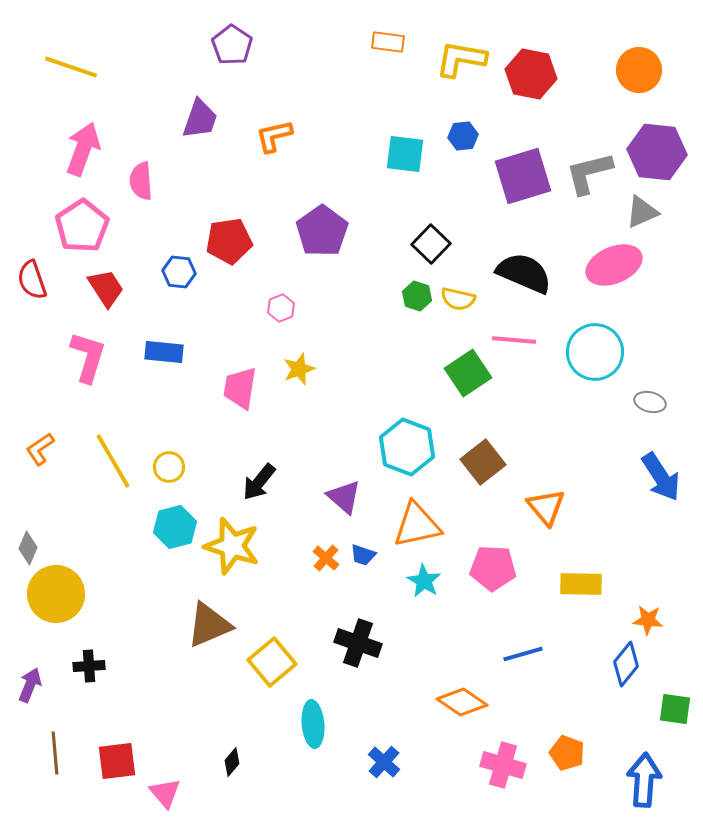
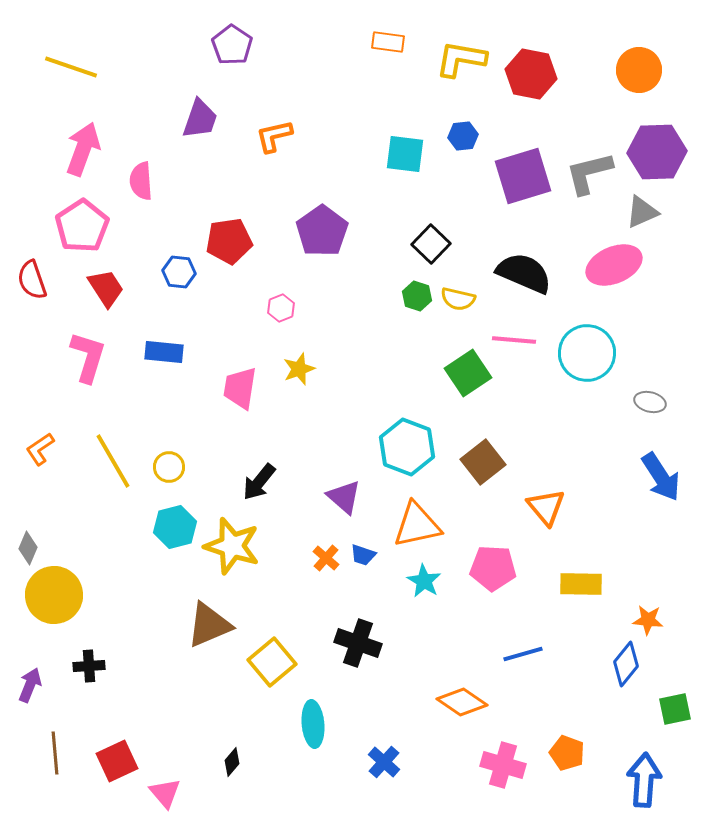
purple hexagon at (657, 152): rotated 8 degrees counterclockwise
cyan circle at (595, 352): moved 8 px left, 1 px down
yellow circle at (56, 594): moved 2 px left, 1 px down
green square at (675, 709): rotated 20 degrees counterclockwise
red square at (117, 761): rotated 18 degrees counterclockwise
